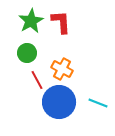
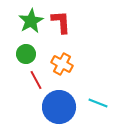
green circle: moved 1 px left, 1 px down
orange cross: moved 5 px up
red line: moved 1 px left
blue circle: moved 5 px down
